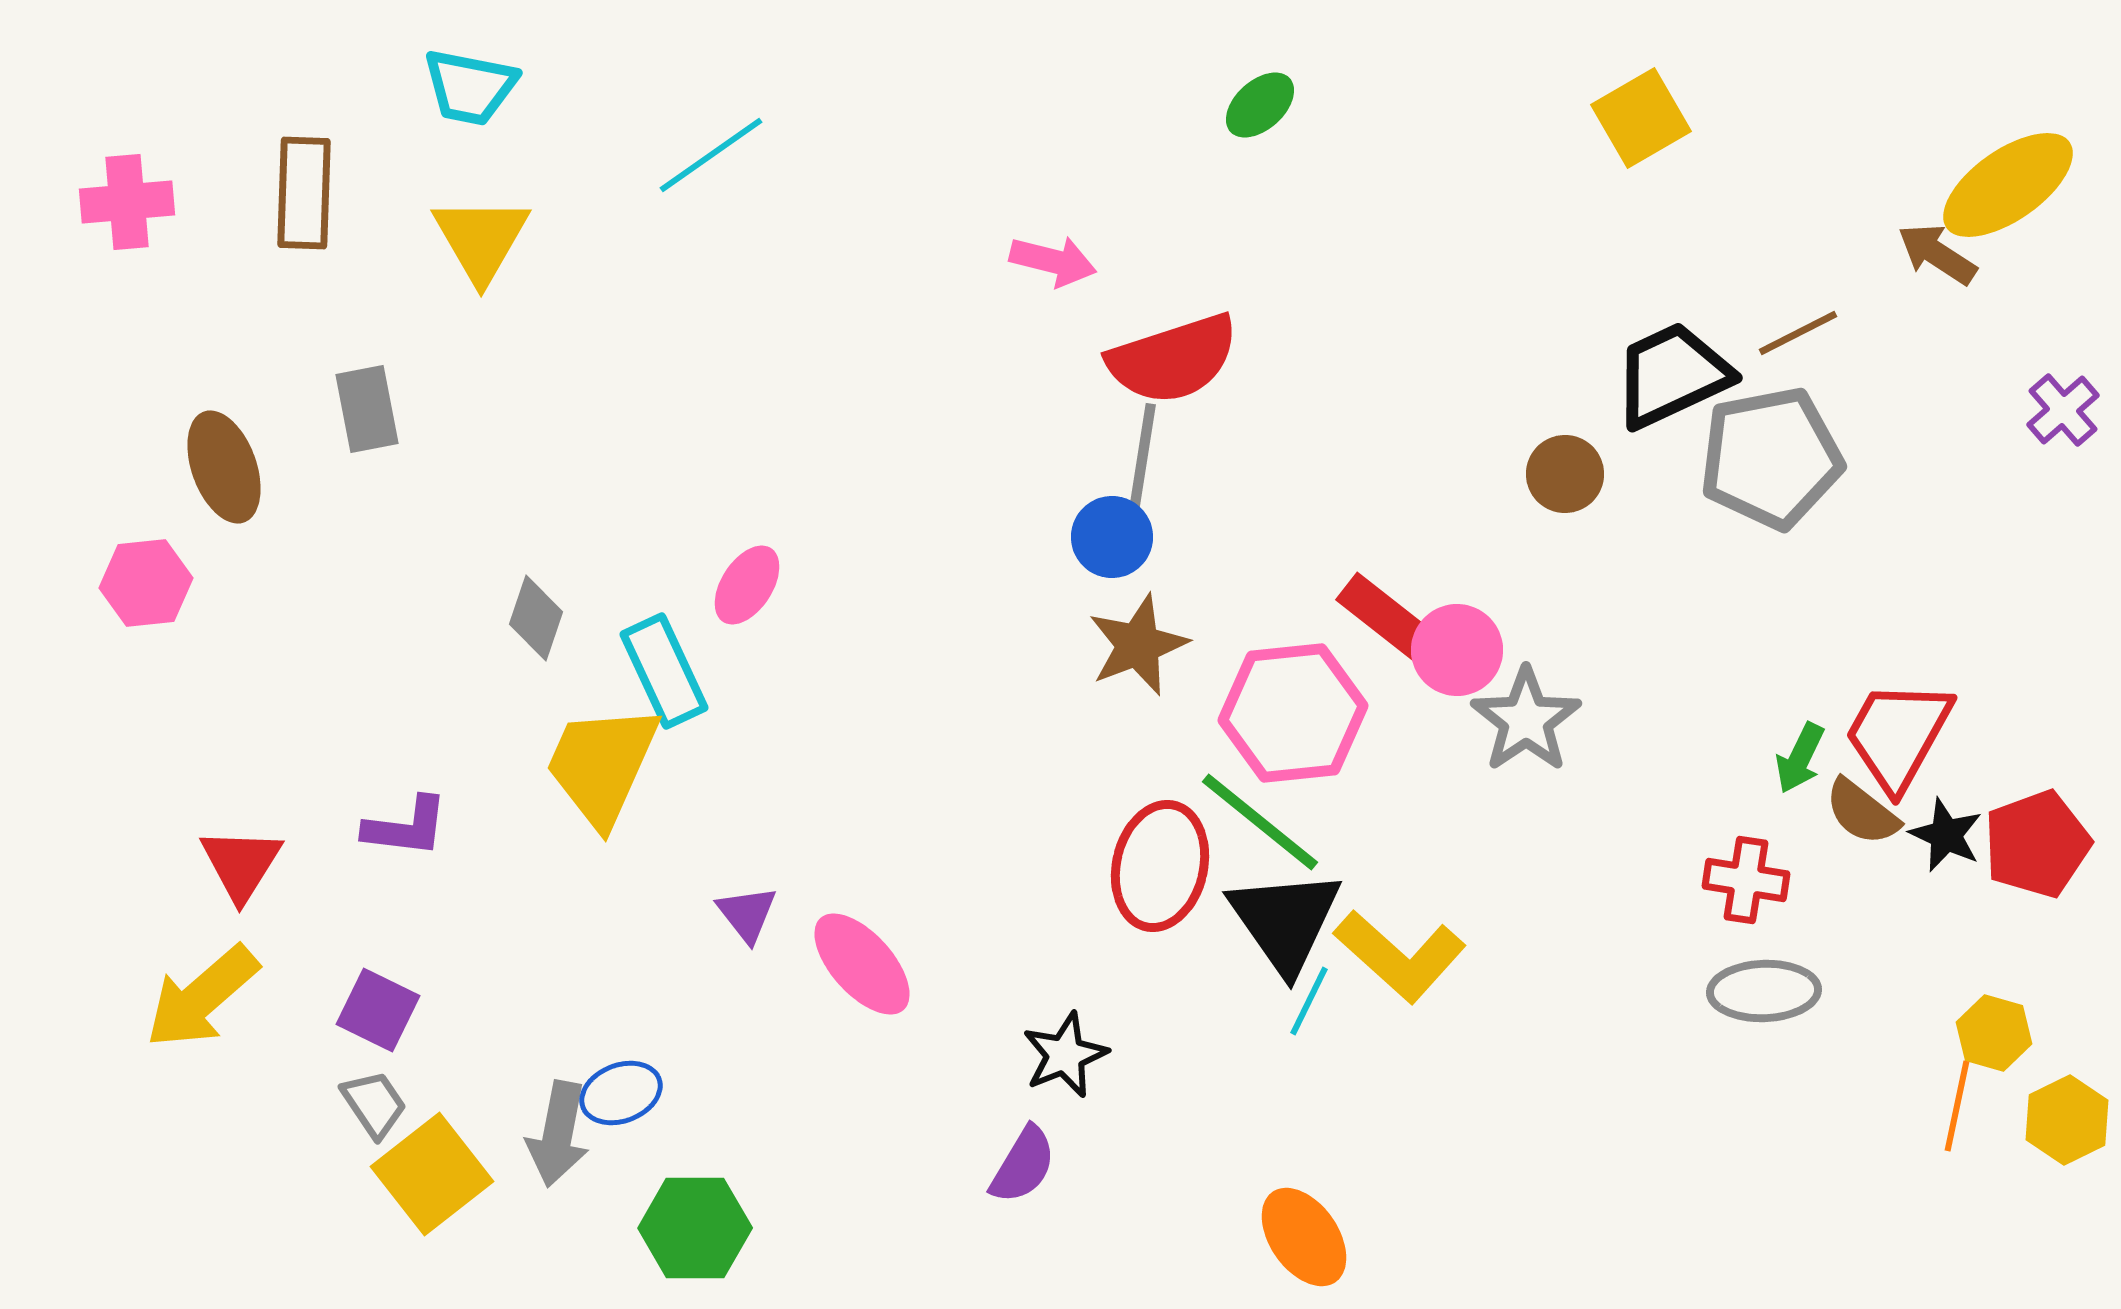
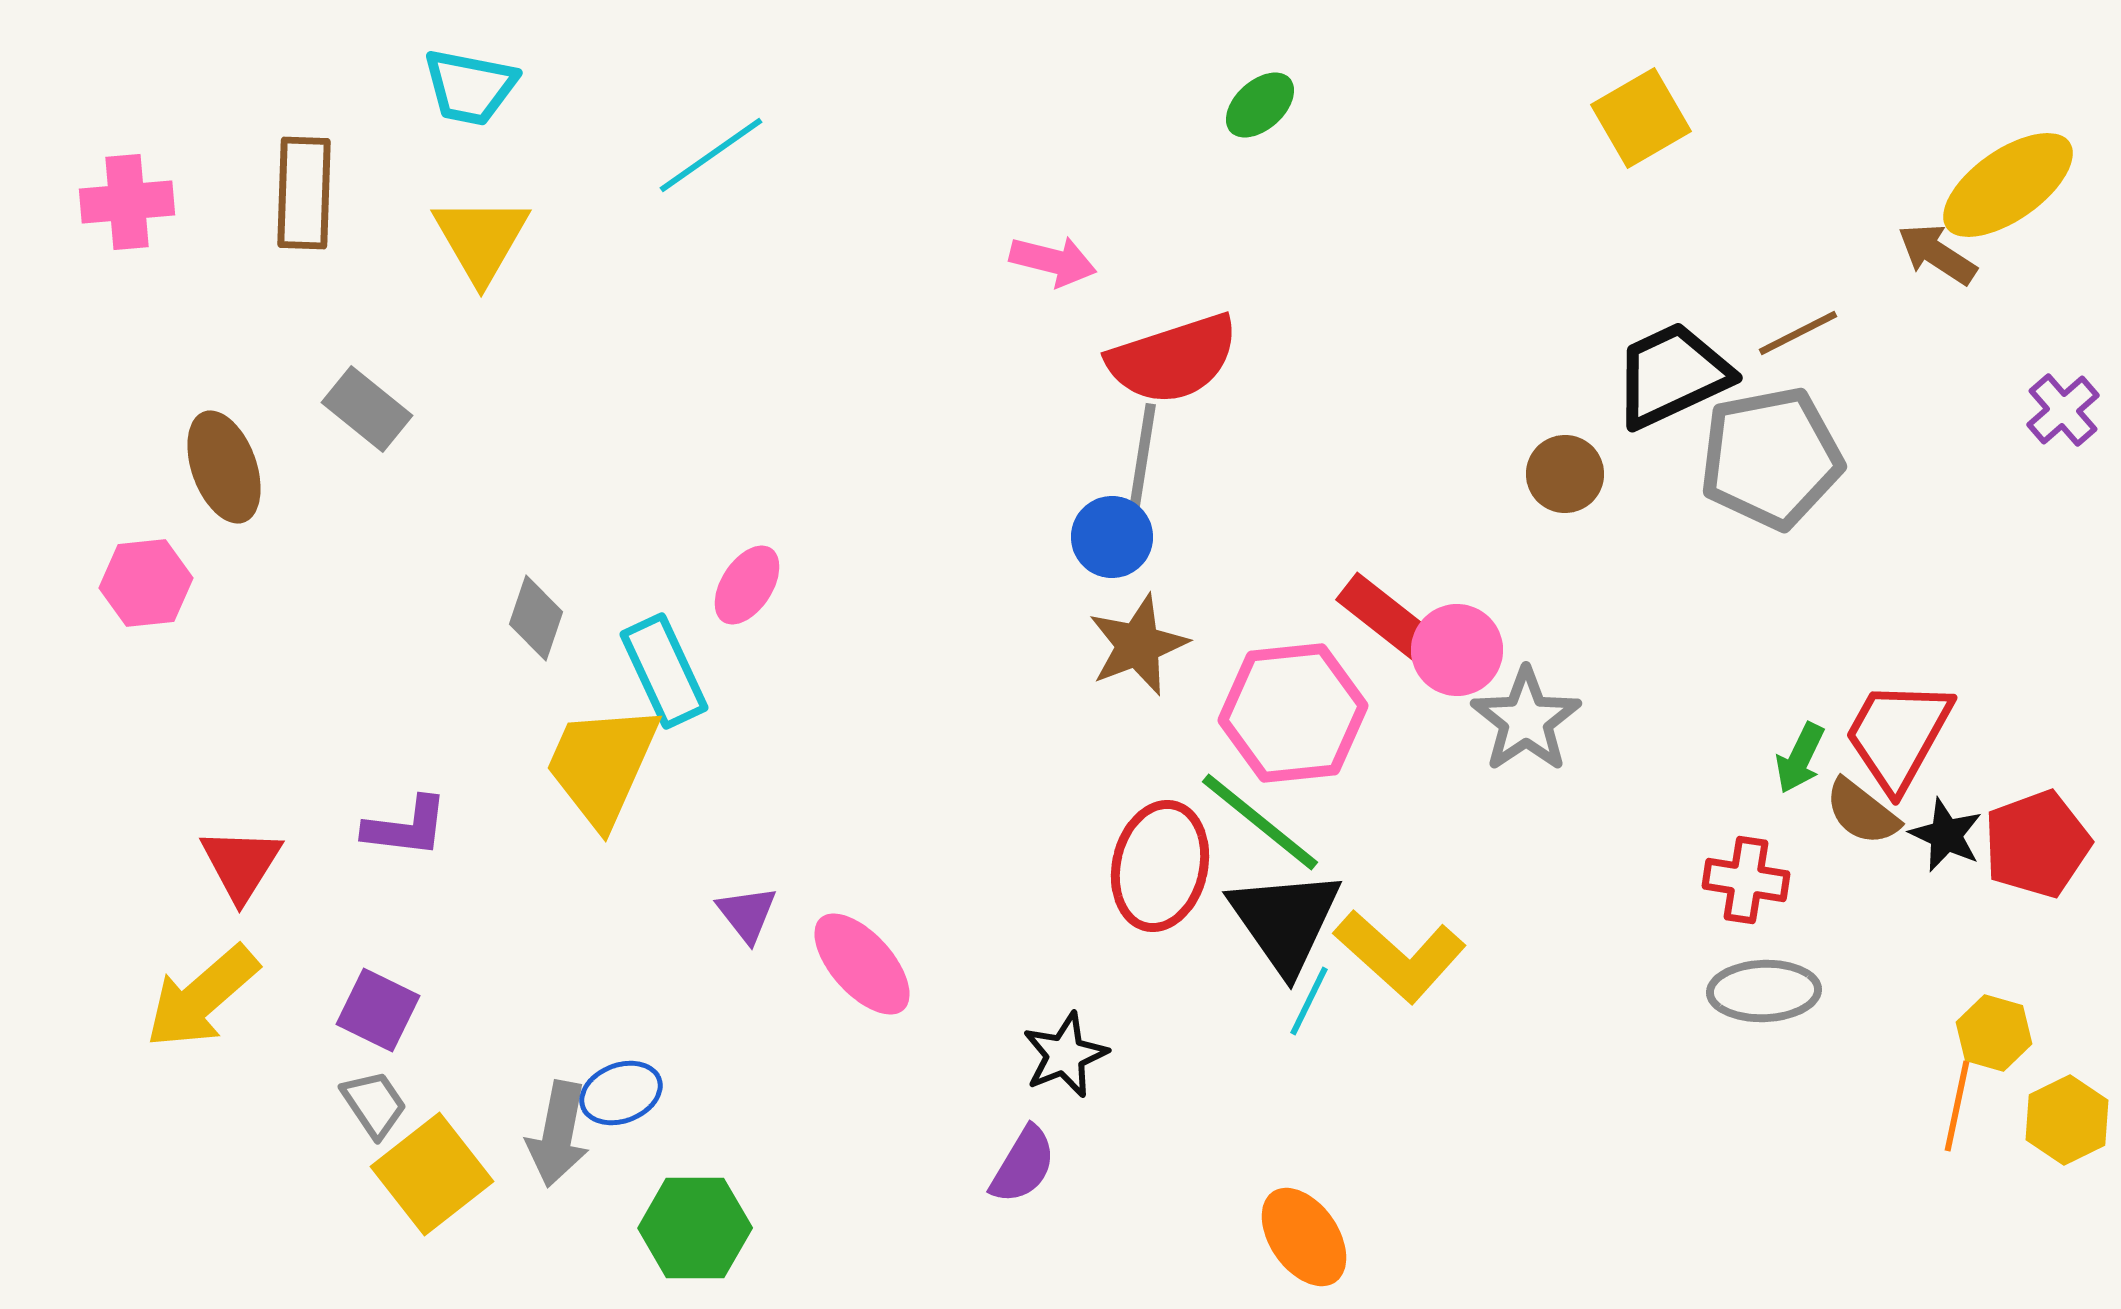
gray rectangle at (367, 409): rotated 40 degrees counterclockwise
